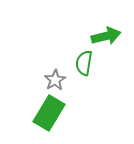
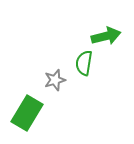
gray star: rotated 15 degrees clockwise
green rectangle: moved 22 px left
